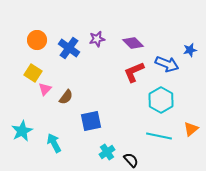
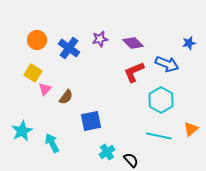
purple star: moved 3 px right
blue star: moved 1 px left, 7 px up
cyan arrow: moved 2 px left
